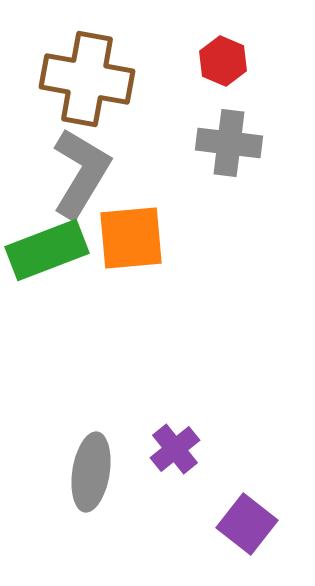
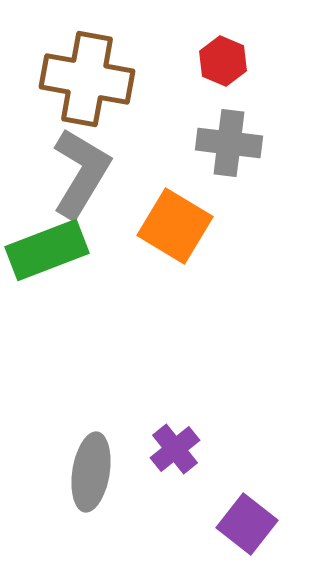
orange square: moved 44 px right, 12 px up; rotated 36 degrees clockwise
